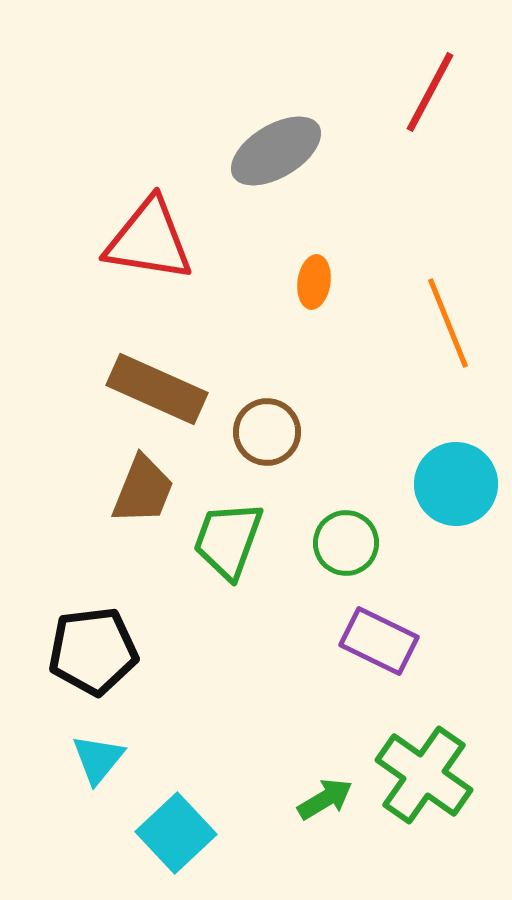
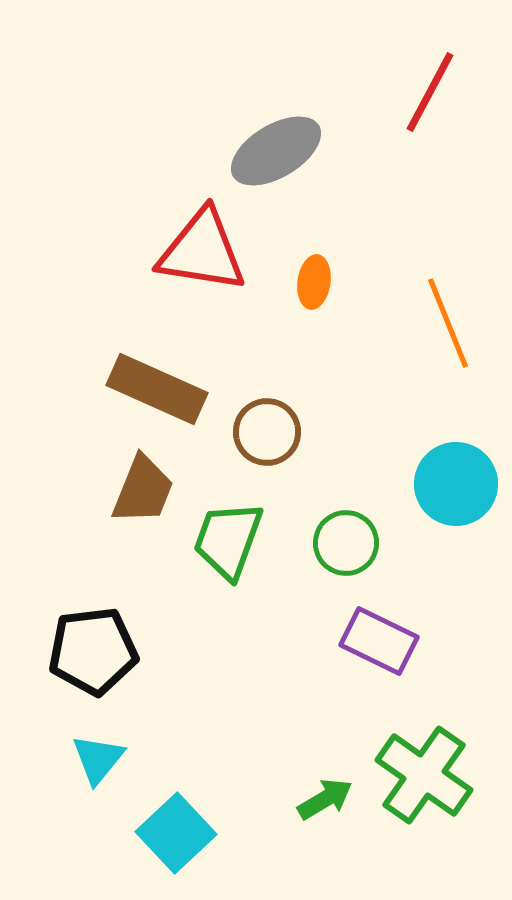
red triangle: moved 53 px right, 11 px down
